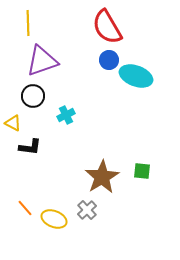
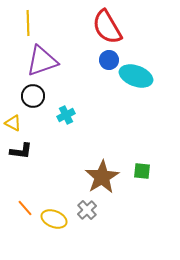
black L-shape: moved 9 px left, 4 px down
